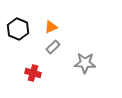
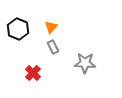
orange triangle: rotated 24 degrees counterclockwise
gray rectangle: rotated 72 degrees counterclockwise
red cross: rotated 28 degrees clockwise
